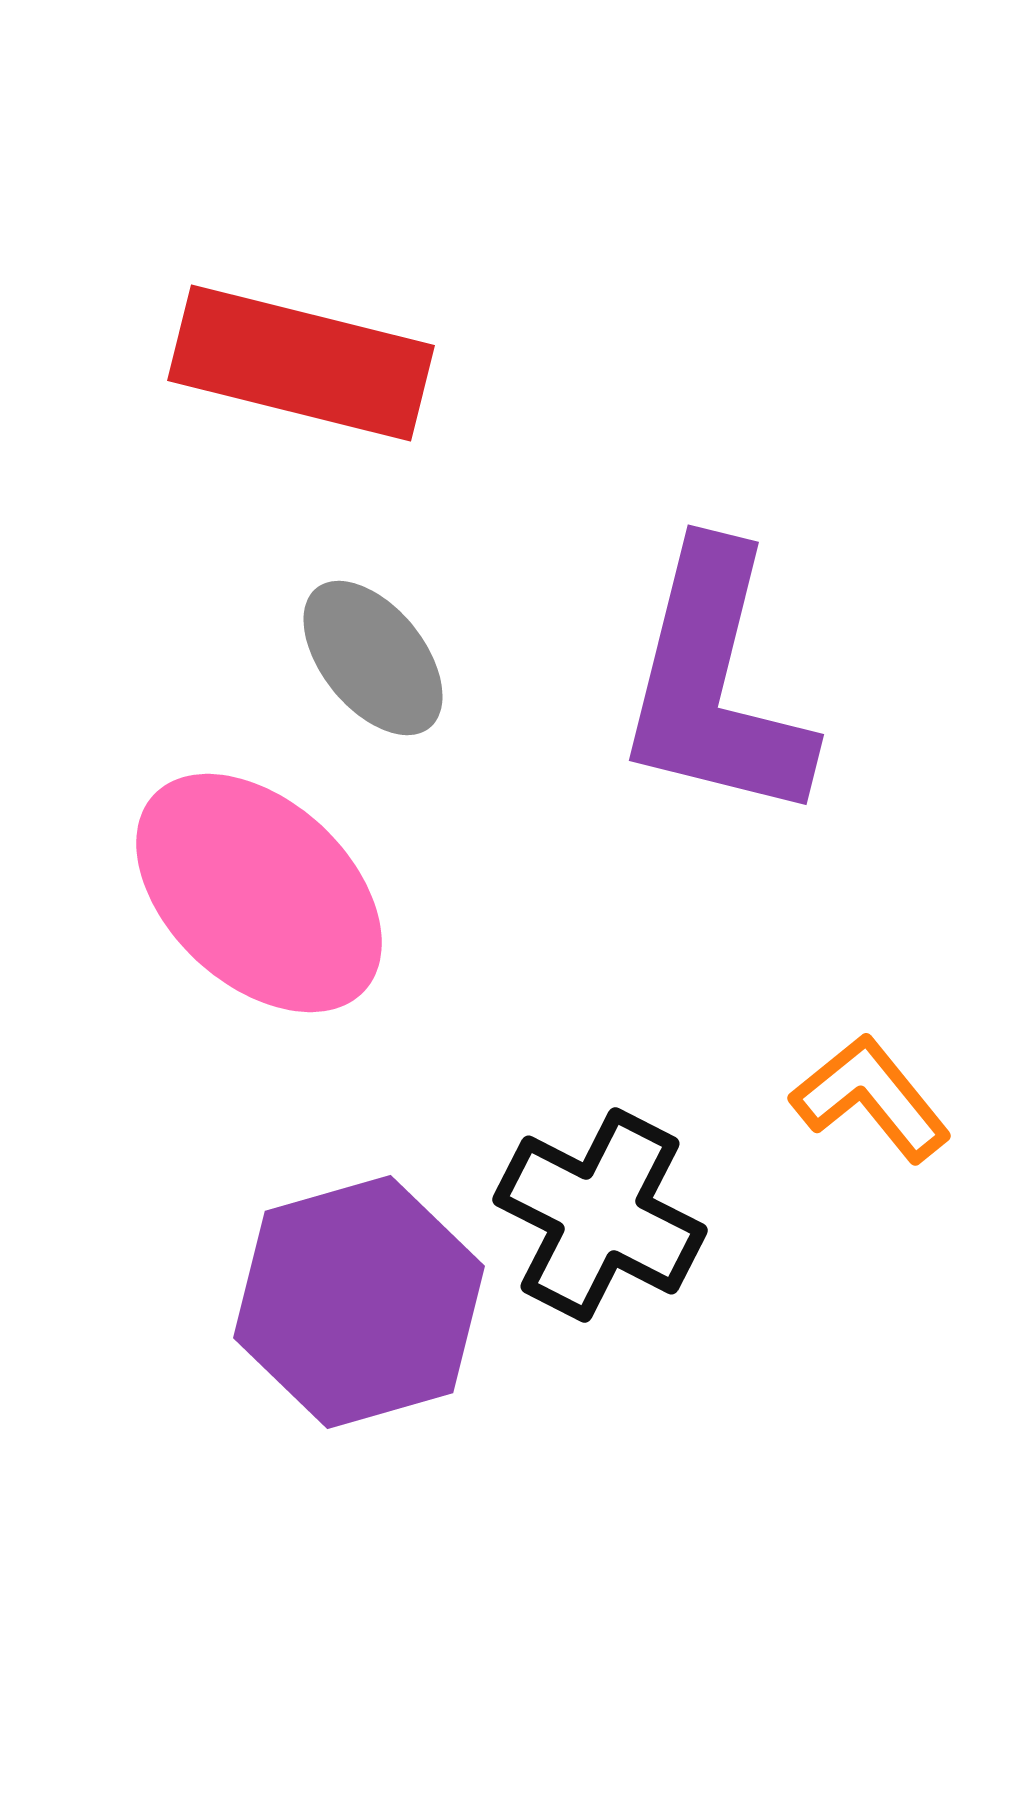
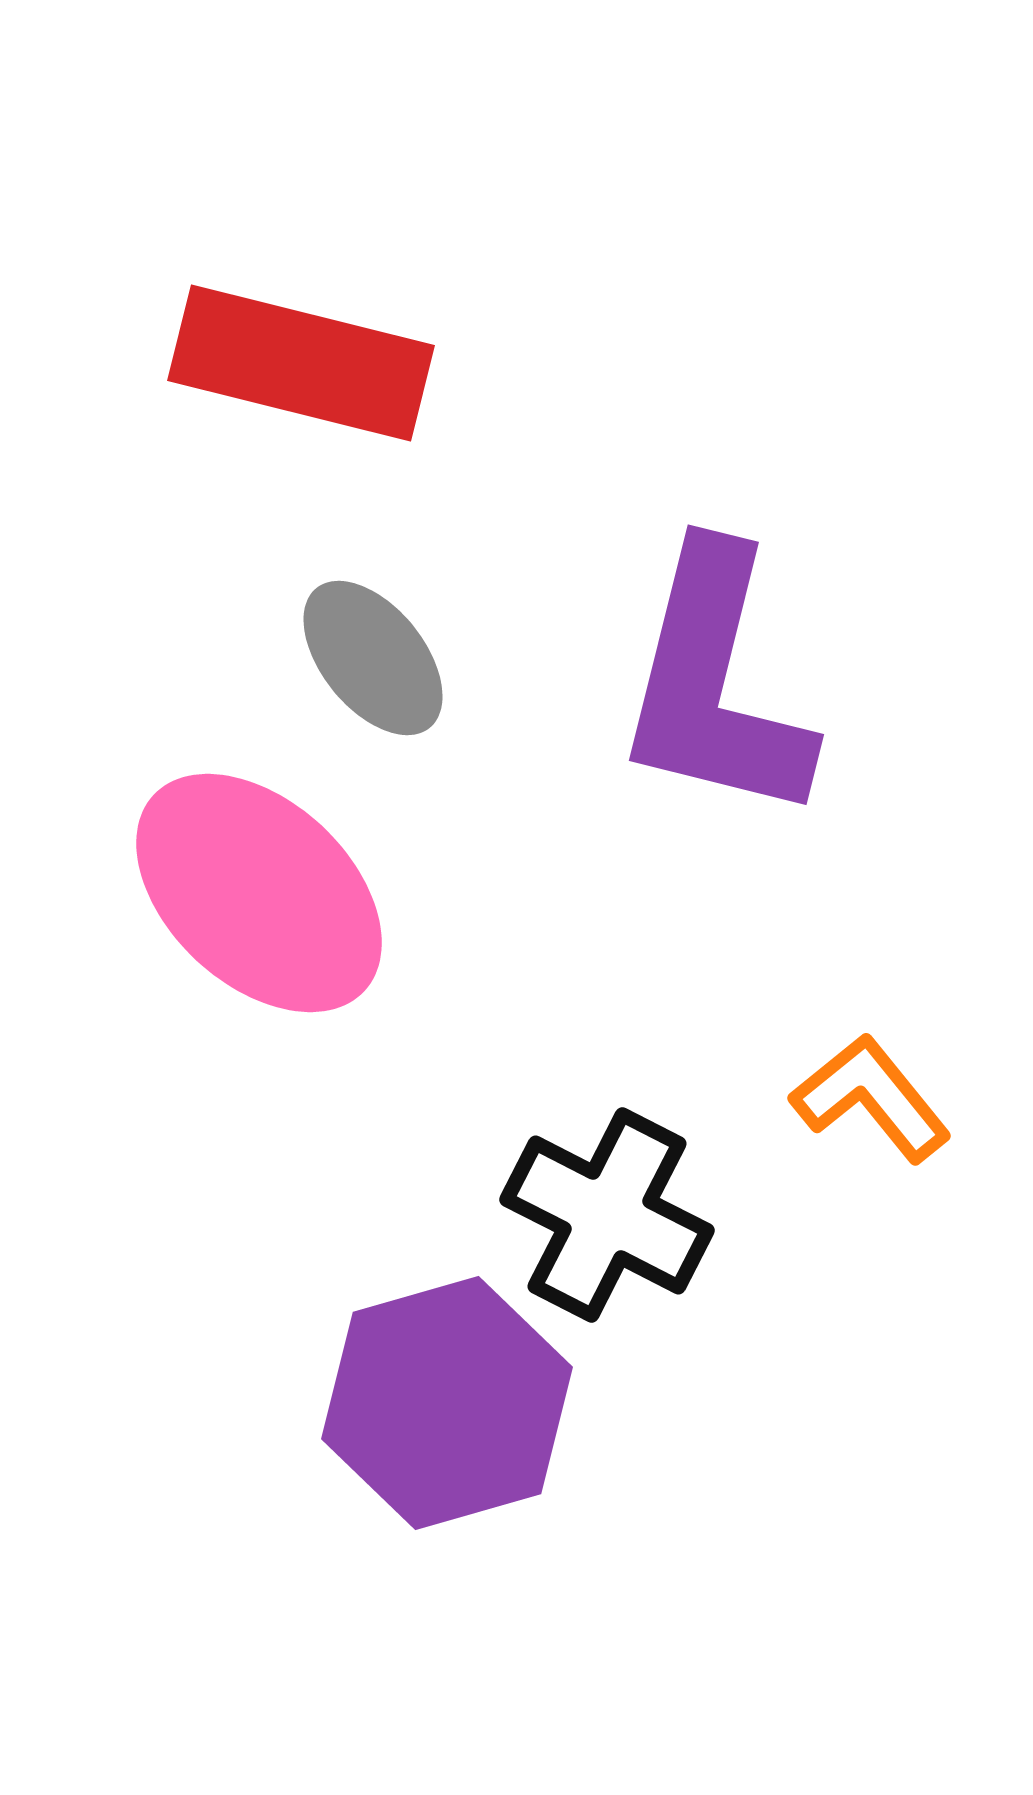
black cross: moved 7 px right
purple hexagon: moved 88 px right, 101 px down
